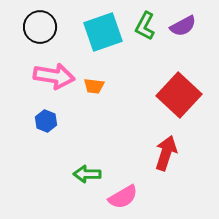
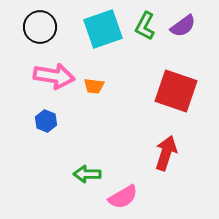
purple semicircle: rotated 8 degrees counterclockwise
cyan square: moved 3 px up
red square: moved 3 px left, 4 px up; rotated 24 degrees counterclockwise
